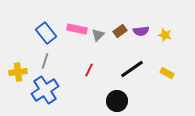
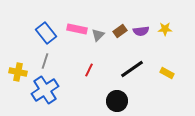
yellow star: moved 6 px up; rotated 16 degrees counterclockwise
yellow cross: rotated 18 degrees clockwise
